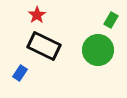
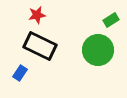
red star: rotated 24 degrees clockwise
green rectangle: rotated 28 degrees clockwise
black rectangle: moved 4 px left
